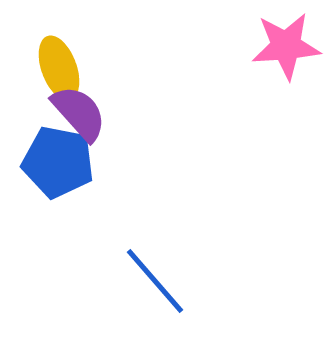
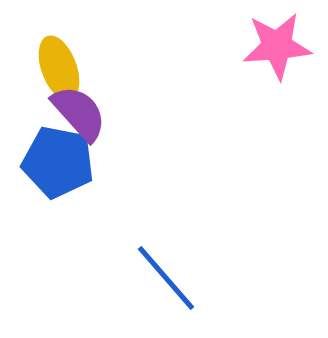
pink star: moved 9 px left
blue line: moved 11 px right, 3 px up
